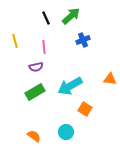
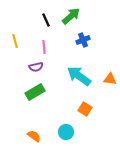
black line: moved 2 px down
cyan arrow: moved 9 px right, 10 px up; rotated 65 degrees clockwise
